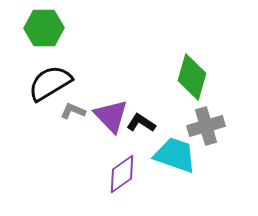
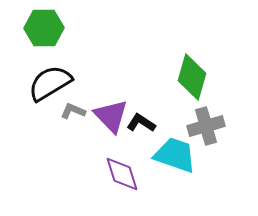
purple diamond: rotated 72 degrees counterclockwise
